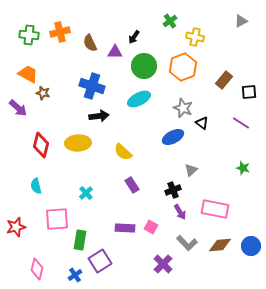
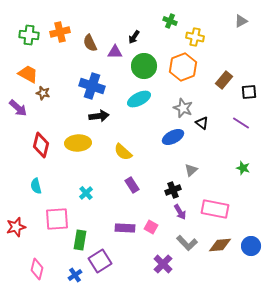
green cross at (170, 21): rotated 32 degrees counterclockwise
